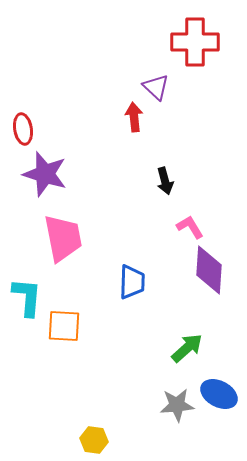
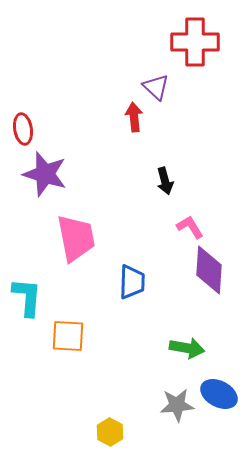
pink trapezoid: moved 13 px right
orange square: moved 4 px right, 10 px down
green arrow: rotated 52 degrees clockwise
yellow hexagon: moved 16 px right, 8 px up; rotated 20 degrees clockwise
